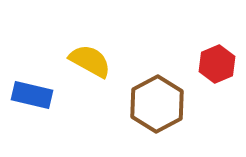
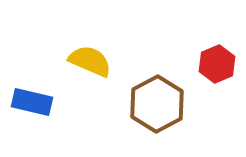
yellow semicircle: rotated 6 degrees counterclockwise
blue rectangle: moved 7 px down
